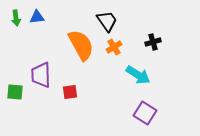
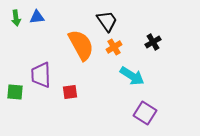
black cross: rotated 14 degrees counterclockwise
cyan arrow: moved 6 px left, 1 px down
